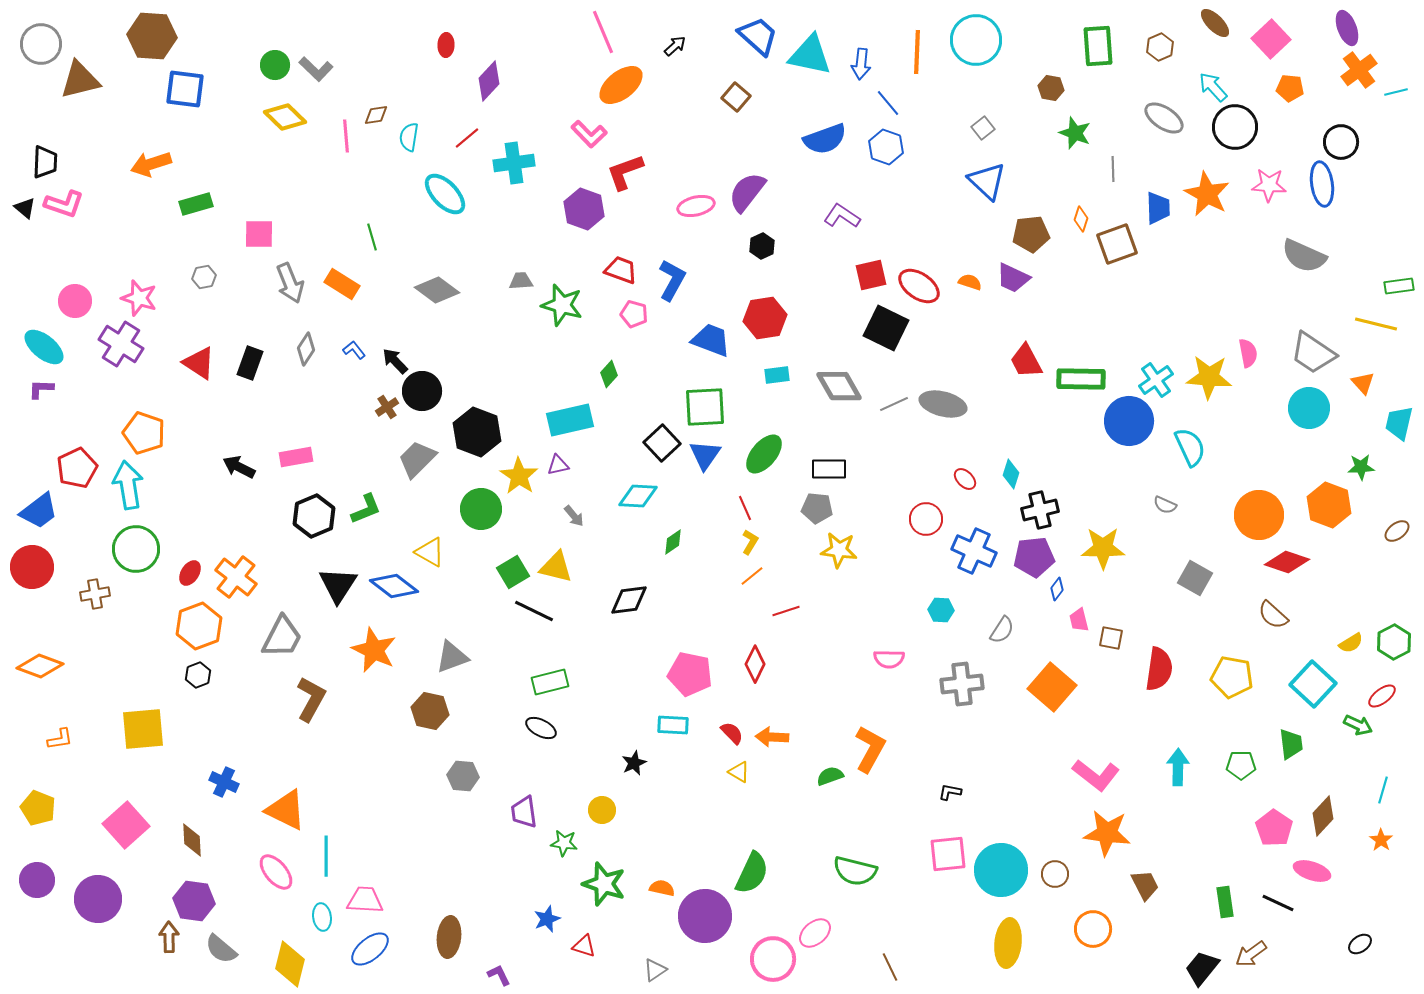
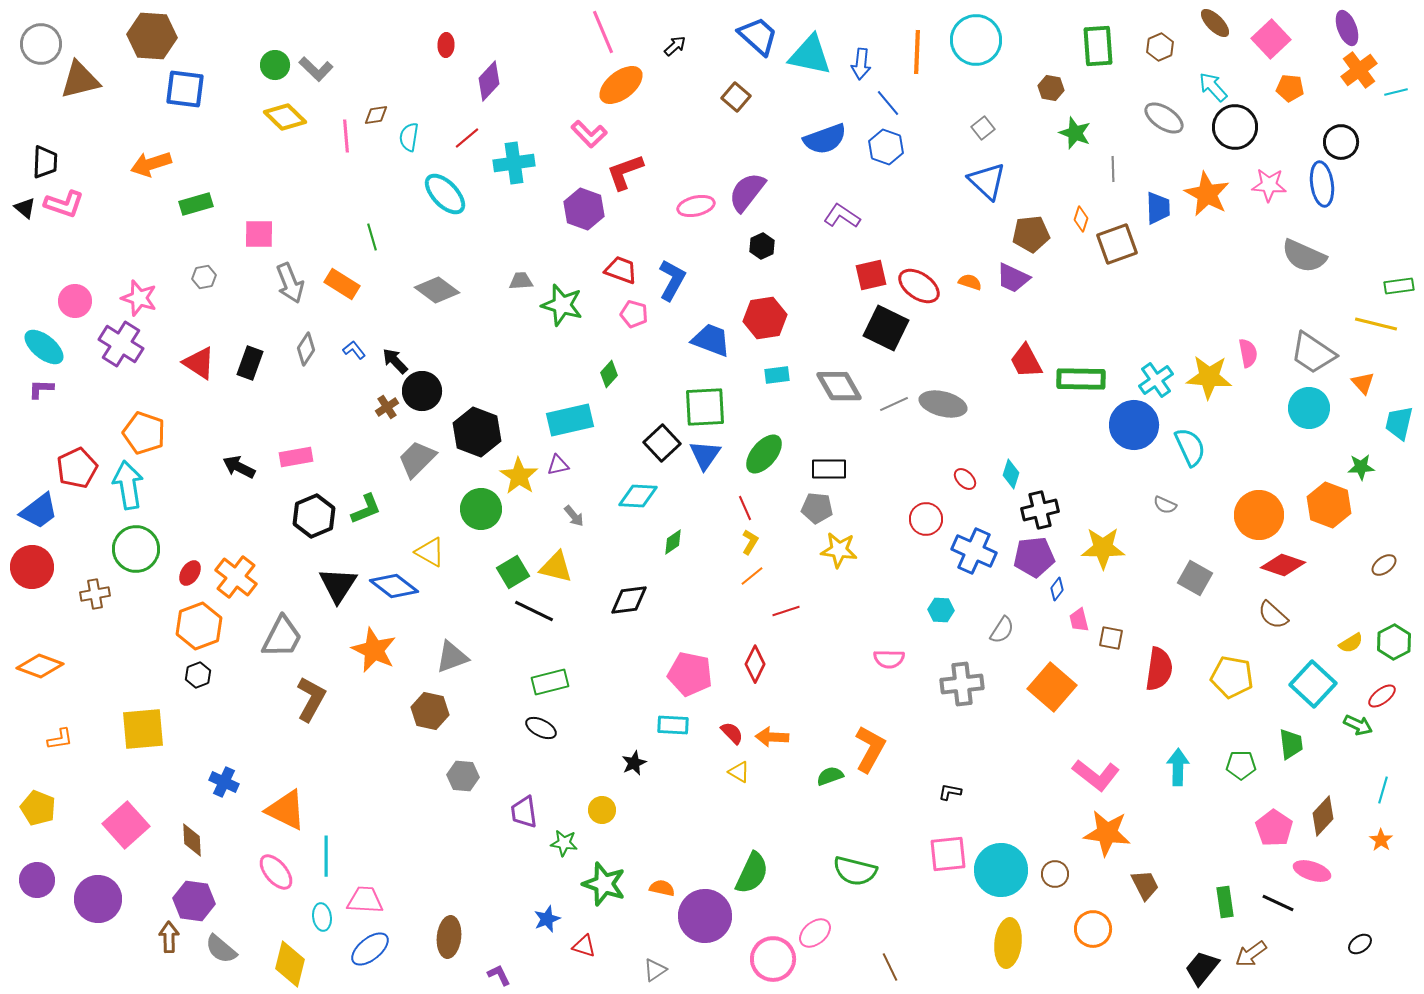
blue circle at (1129, 421): moved 5 px right, 4 px down
brown ellipse at (1397, 531): moved 13 px left, 34 px down
red diamond at (1287, 562): moved 4 px left, 3 px down
